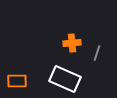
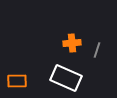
gray line: moved 3 px up
white rectangle: moved 1 px right, 1 px up
